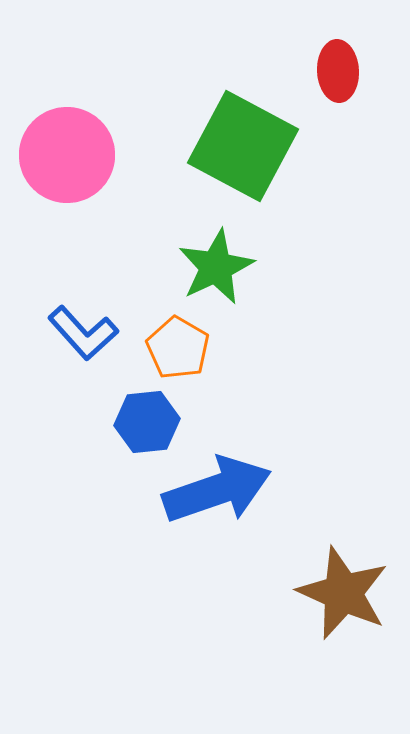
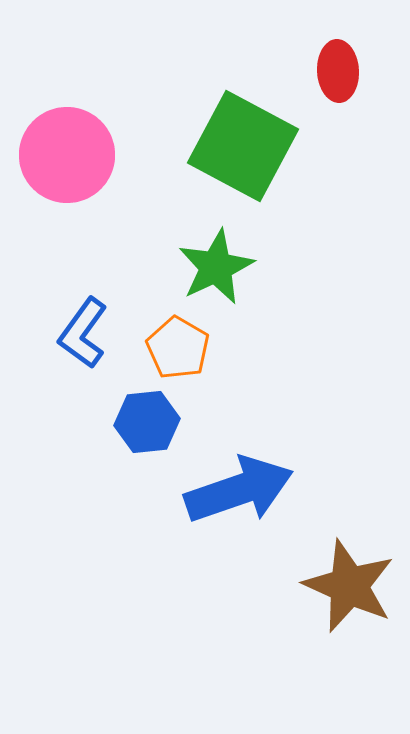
blue L-shape: rotated 78 degrees clockwise
blue arrow: moved 22 px right
brown star: moved 6 px right, 7 px up
